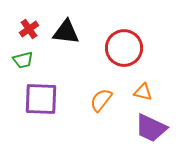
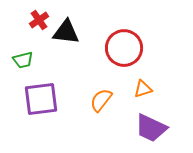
red cross: moved 10 px right, 9 px up
orange triangle: moved 3 px up; rotated 30 degrees counterclockwise
purple square: rotated 9 degrees counterclockwise
